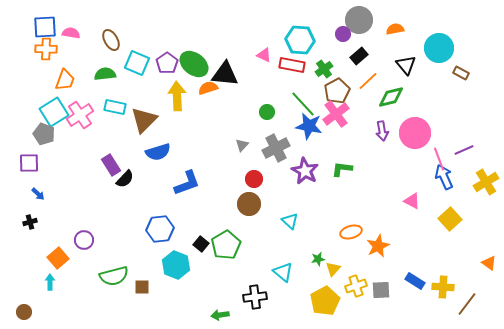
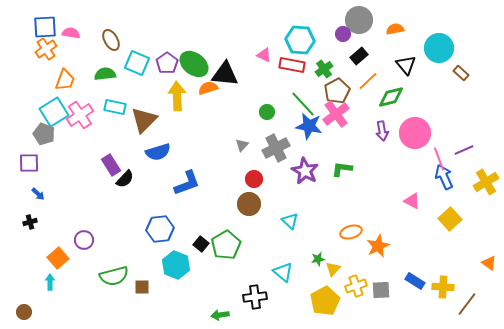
orange cross at (46, 49): rotated 35 degrees counterclockwise
brown rectangle at (461, 73): rotated 14 degrees clockwise
